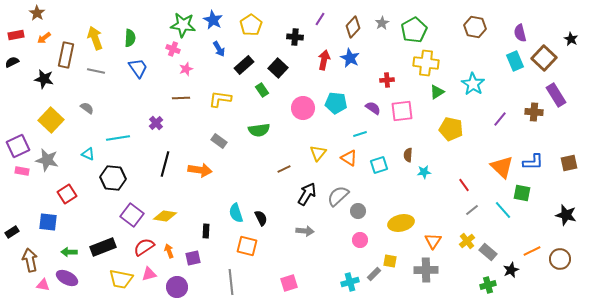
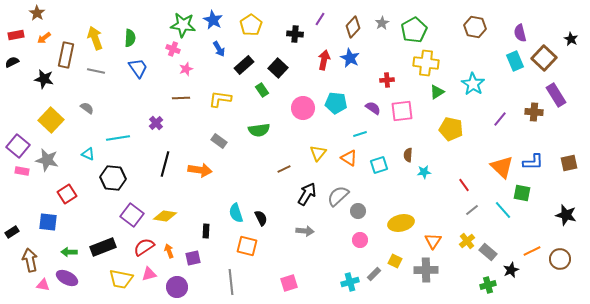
black cross at (295, 37): moved 3 px up
purple square at (18, 146): rotated 25 degrees counterclockwise
yellow square at (390, 261): moved 5 px right; rotated 16 degrees clockwise
